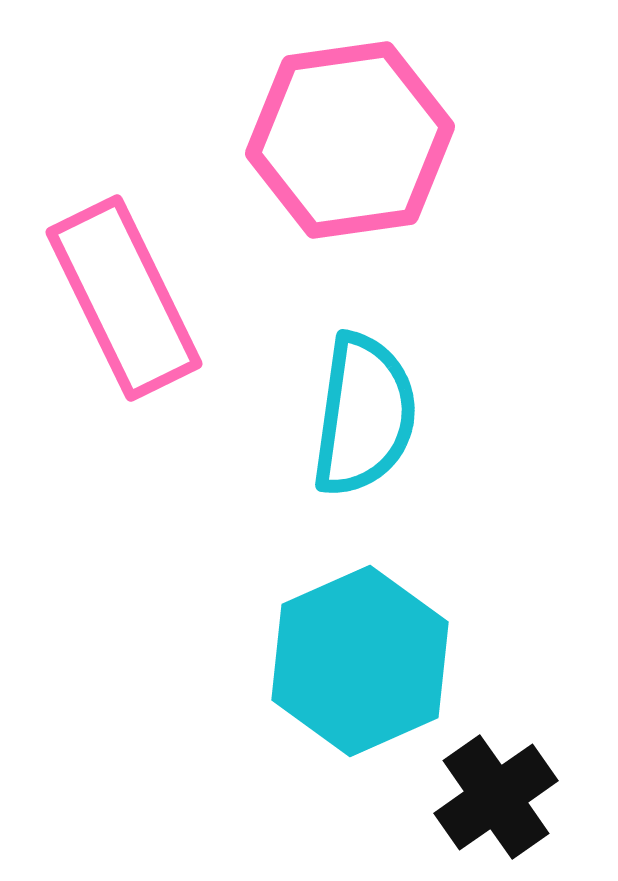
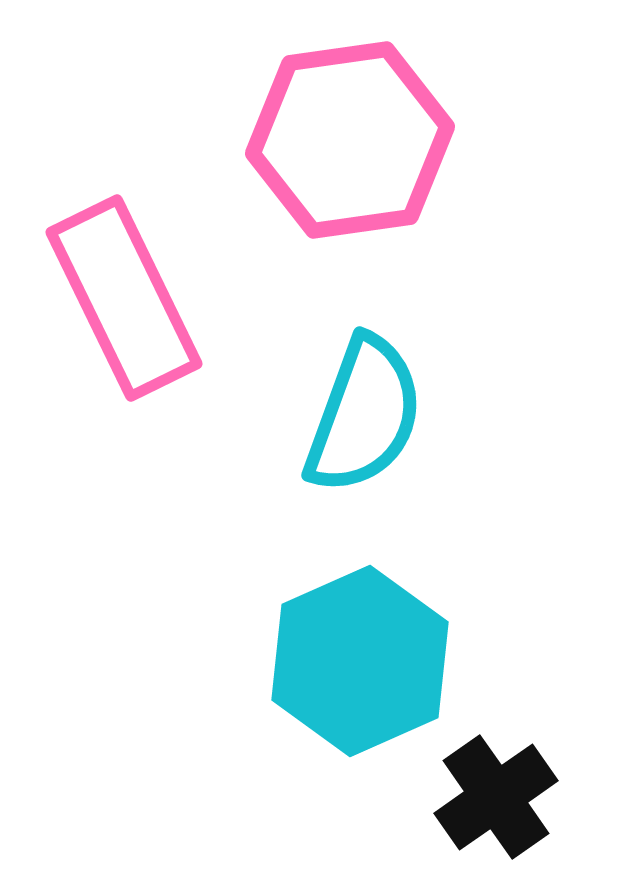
cyan semicircle: rotated 12 degrees clockwise
